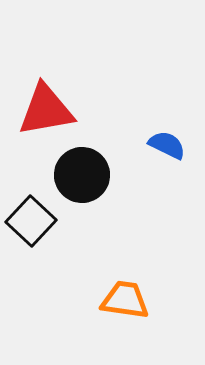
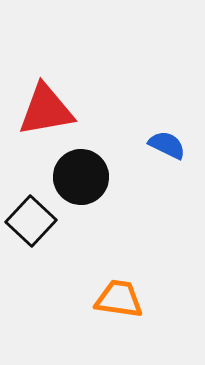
black circle: moved 1 px left, 2 px down
orange trapezoid: moved 6 px left, 1 px up
